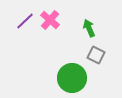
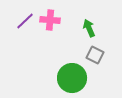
pink cross: rotated 36 degrees counterclockwise
gray square: moved 1 px left
